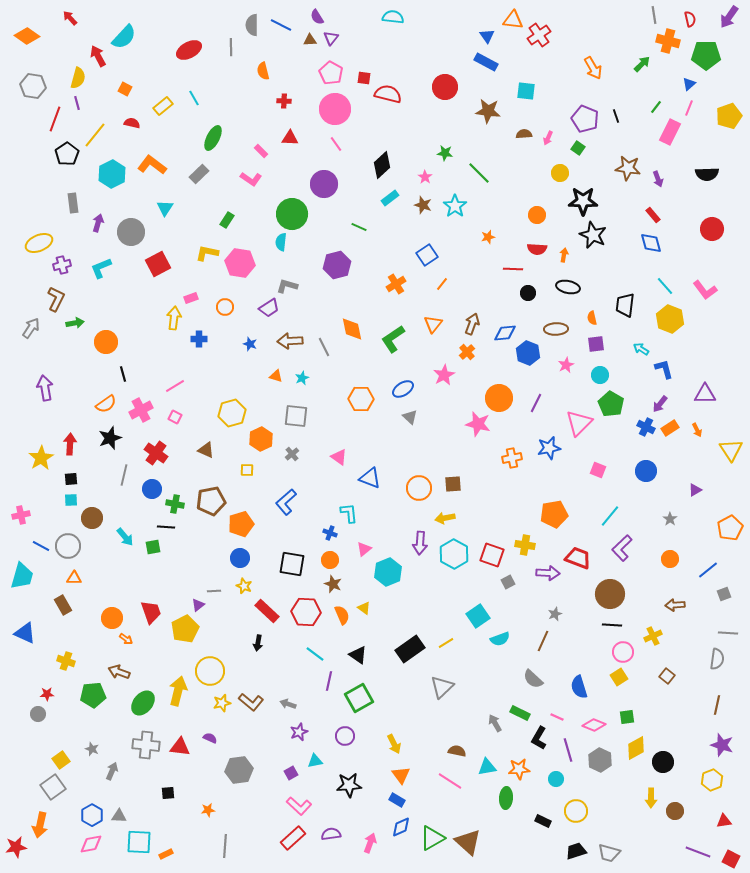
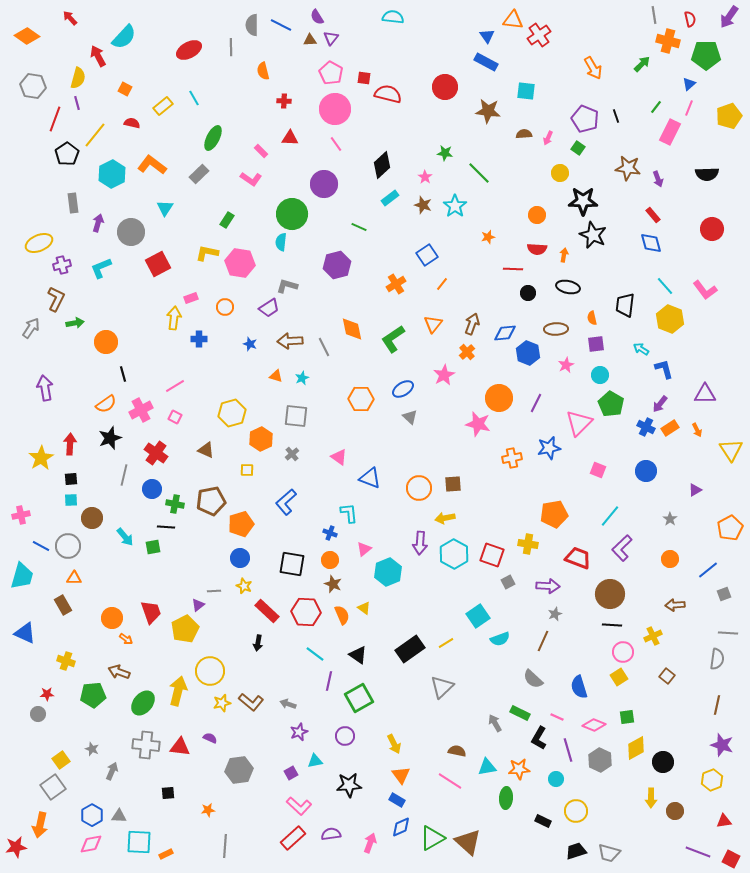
yellow cross at (525, 545): moved 3 px right, 1 px up
purple arrow at (548, 573): moved 13 px down
